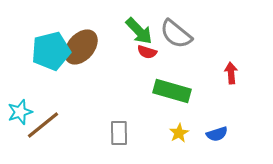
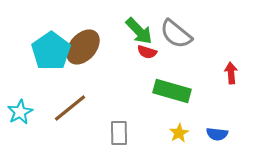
brown ellipse: moved 2 px right
cyan pentagon: rotated 21 degrees counterclockwise
cyan star: rotated 10 degrees counterclockwise
brown line: moved 27 px right, 17 px up
blue semicircle: rotated 25 degrees clockwise
